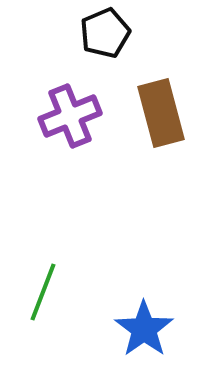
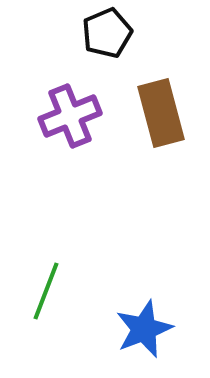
black pentagon: moved 2 px right
green line: moved 3 px right, 1 px up
blue star: rotated 14 degrees clockwise
